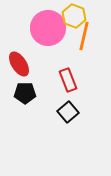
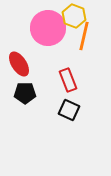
black square: moved 1 px right, 2 px up; rotated 25 degrees counterclockwise
